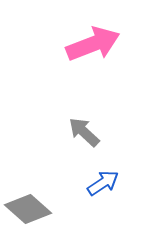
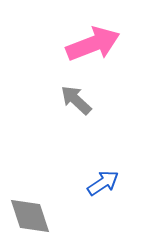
gray arrow: moved 8 px left, 32 px up
gray diamond: moved 2 px right, 7 px down; rotated 30 degrees clockwise
